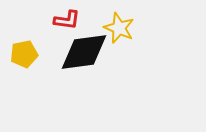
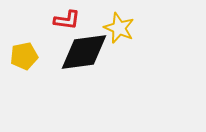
yellow pentagon: moved 2 px down
